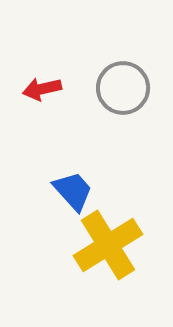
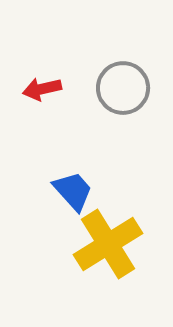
yellow cross: moved 1 px up
